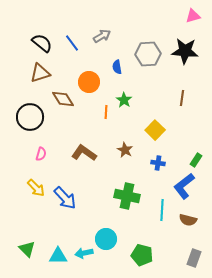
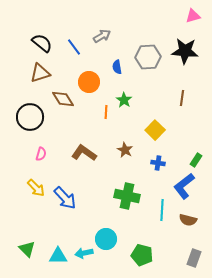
blue line: moved 2 px right, 4 px down
gray hexagon: moved 3 px down
